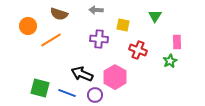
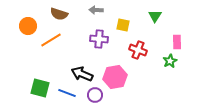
pink hexagon: rotated 20 degrees clockwise
